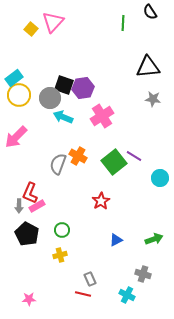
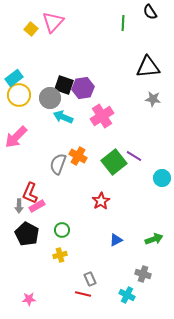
cyan circle: moved 2 px right
